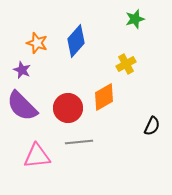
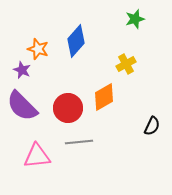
orange star: moved 1 px right, 6 px down
